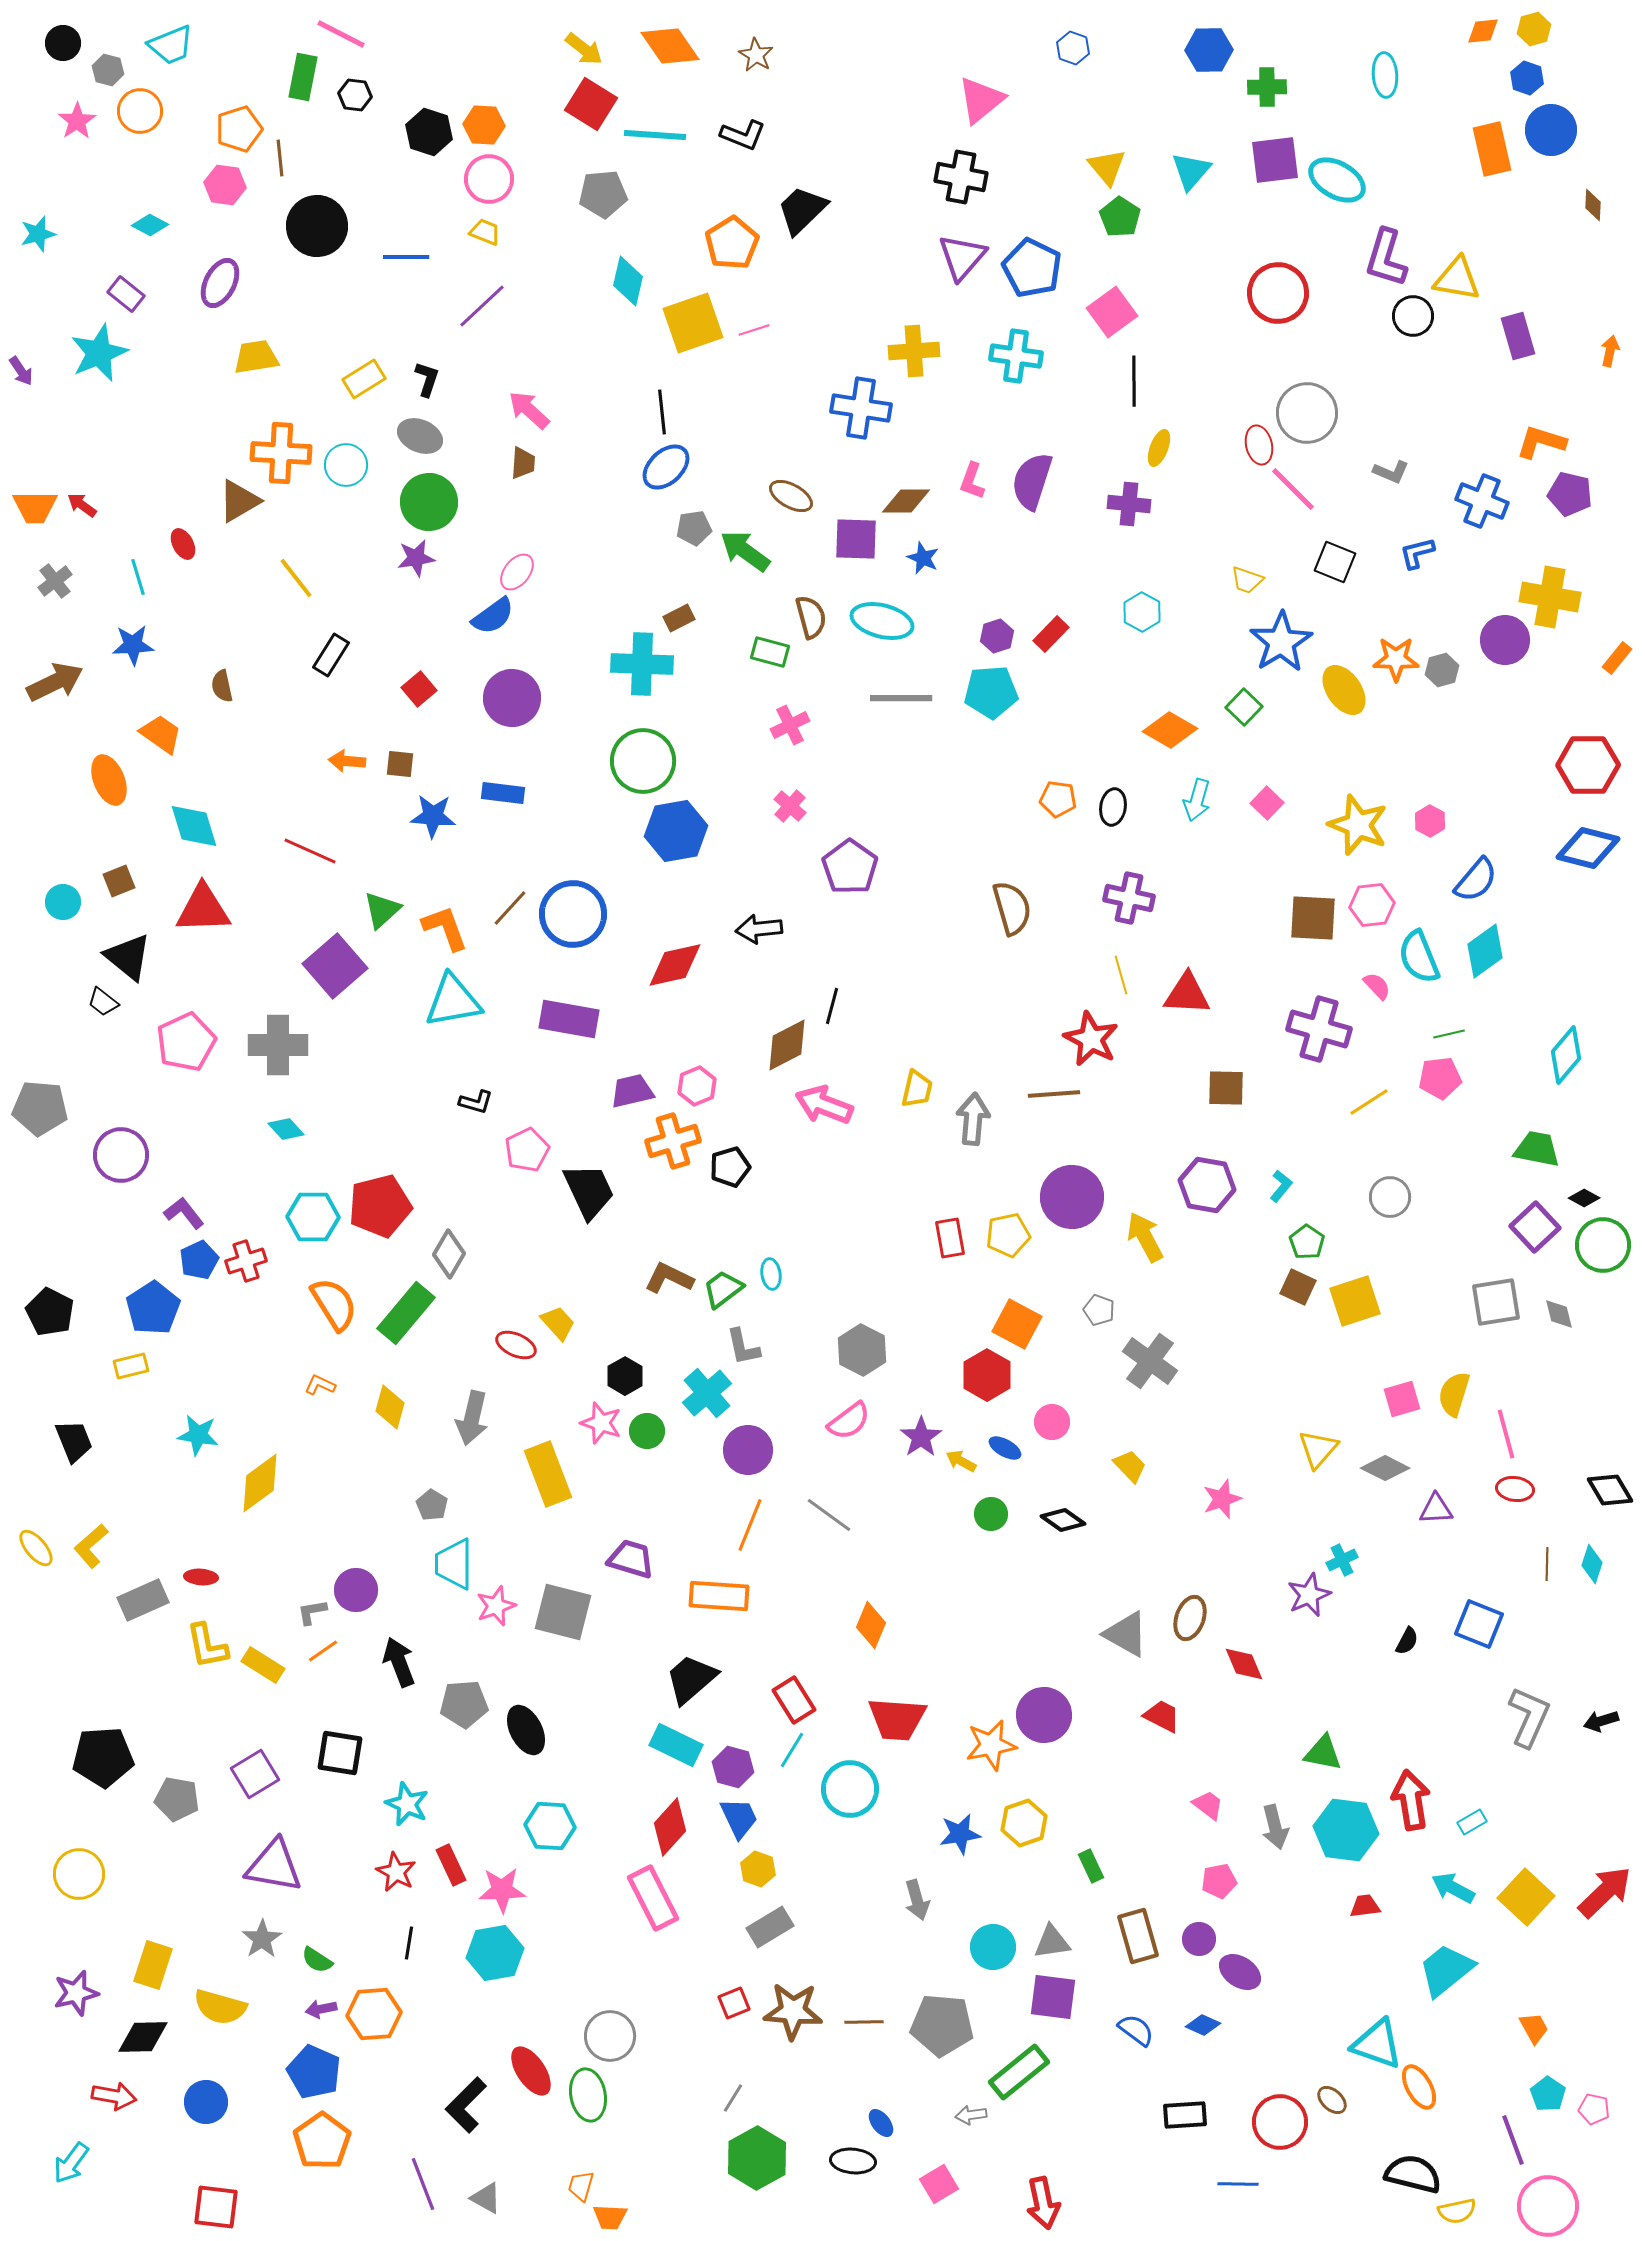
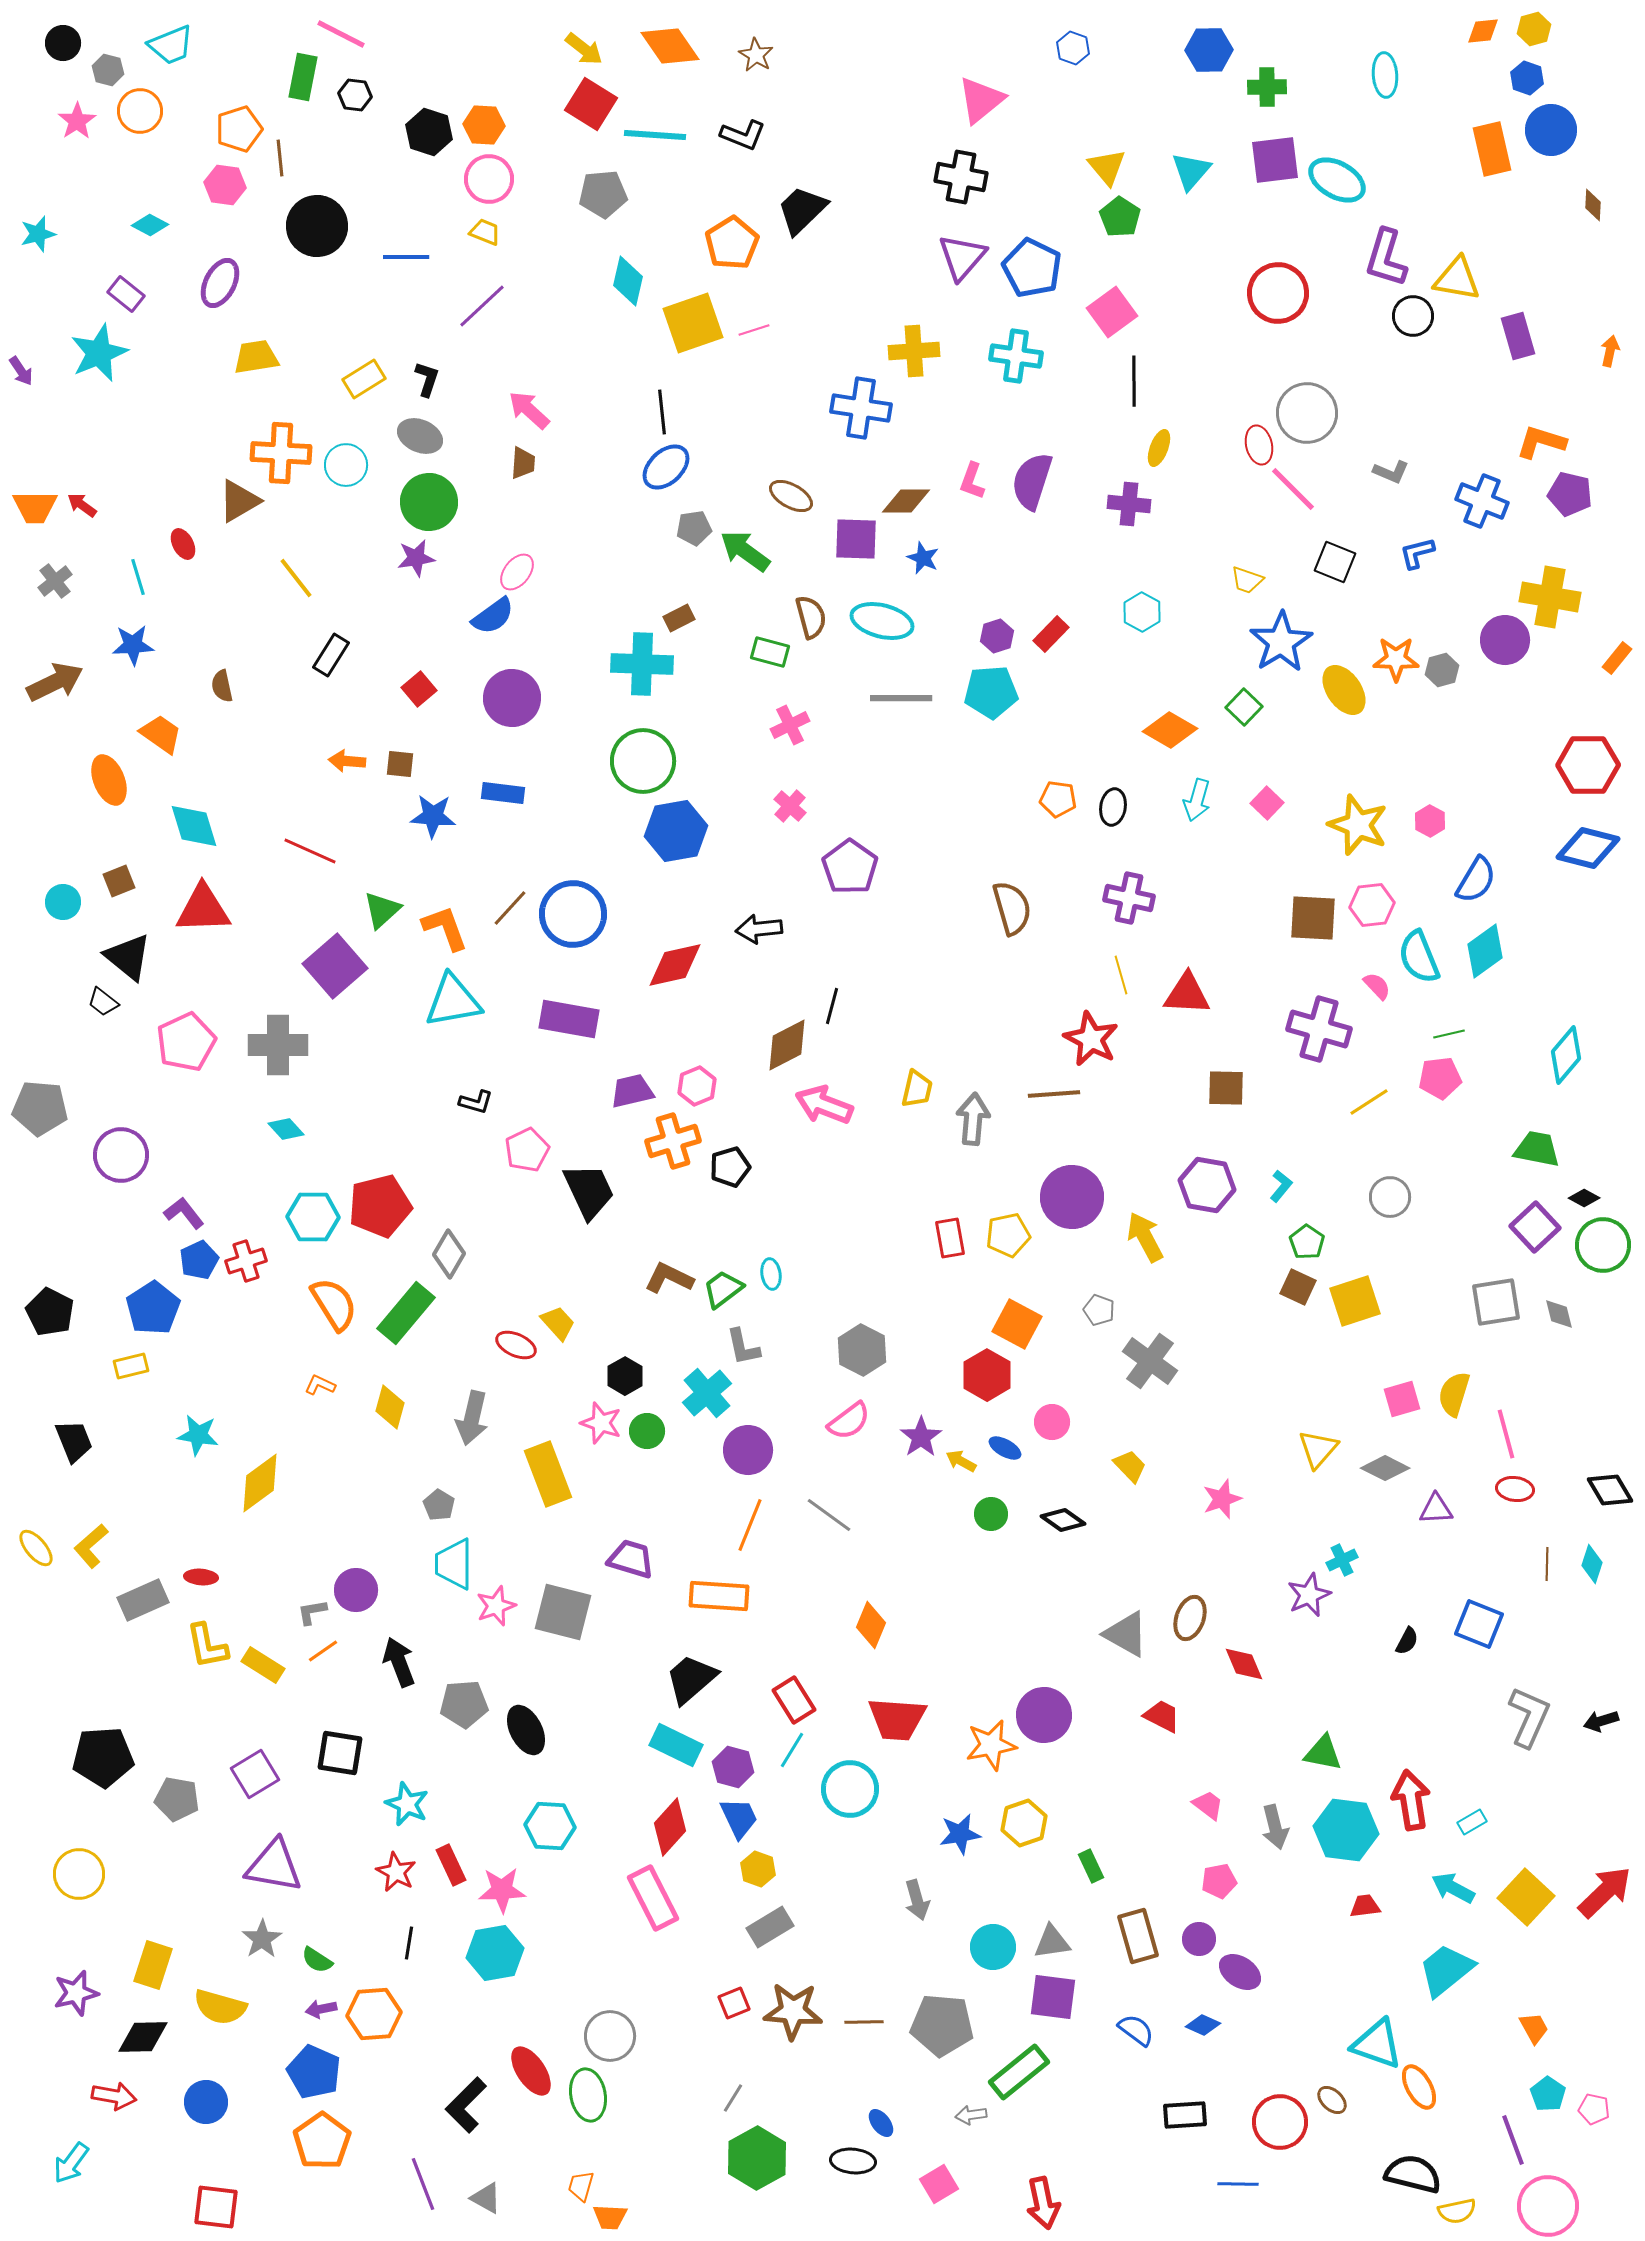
blue semicircle at (1476, 880): rotated 9 degrees counterclockwise
gray pentagon at (432, 1505): moved 7 px right
